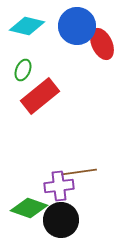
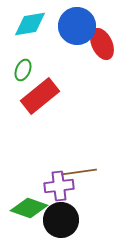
cyan diamond: moved 3 px right, 2 px up; rotated 24 degrees counterclockwise
